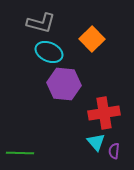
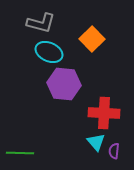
red cross: rotated 12 degrees clockwise
